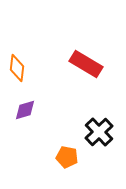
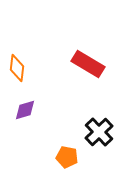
red rectangle: moved 2 px right
